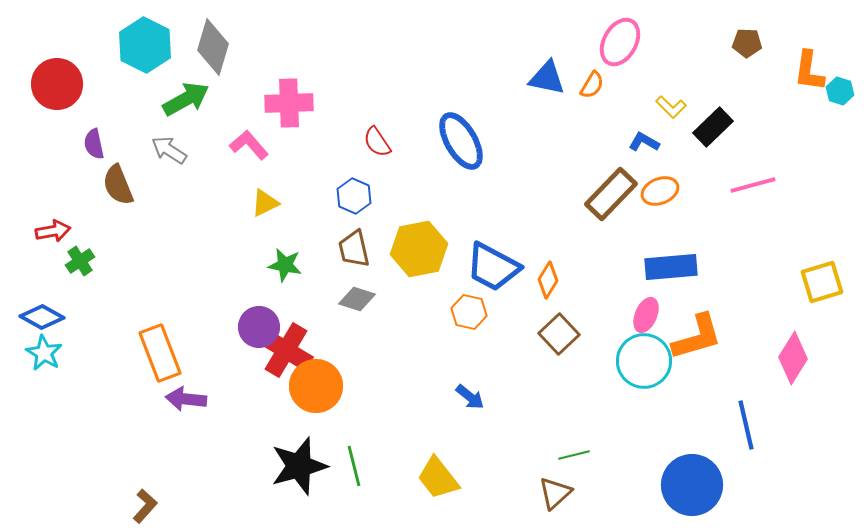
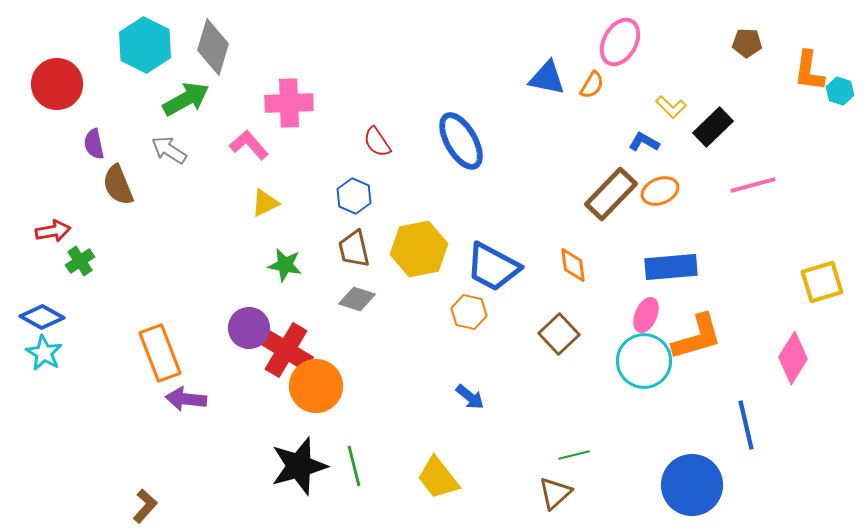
orange diamond at (548, 280): moved 25 px right, 15 px up; rotated 39 degrees counterclockwise
purple circle at (259, 327): moved 10 px left, 1 px down
